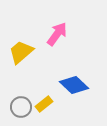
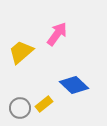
gray circle: moved 1 px left, 1 px down
